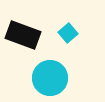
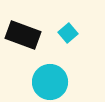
cyan circle: moved 4 px down
